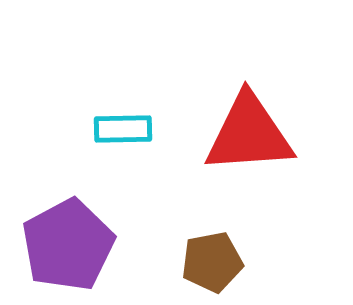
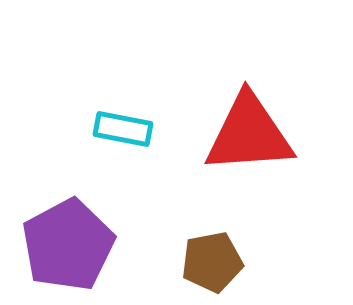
cyan rectangle: rotated 12 degrees clockwise
